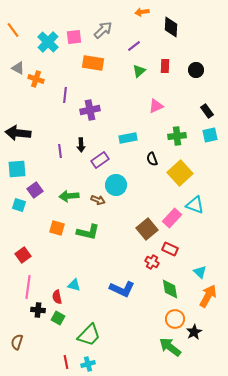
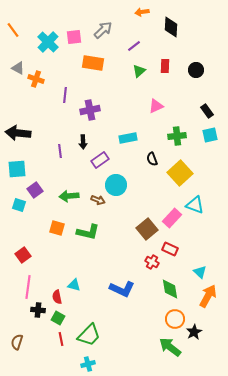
black arrow at (81, 145): moved 2 px right, 3 px up
red line at (66, 362): moved 5 px left, 23 px up
